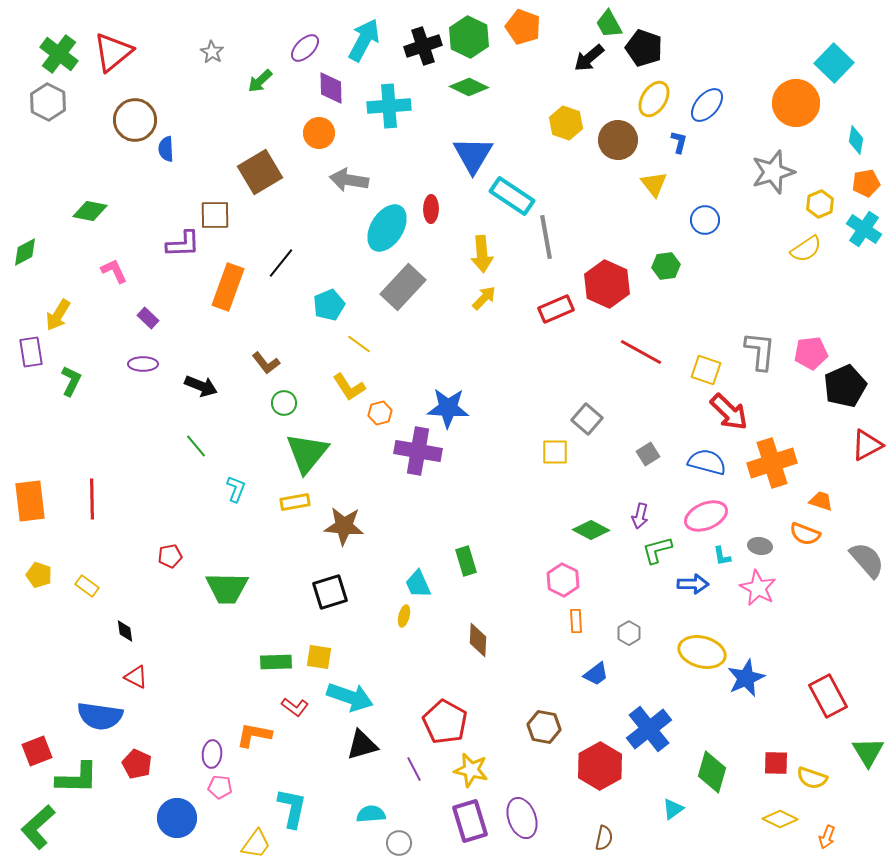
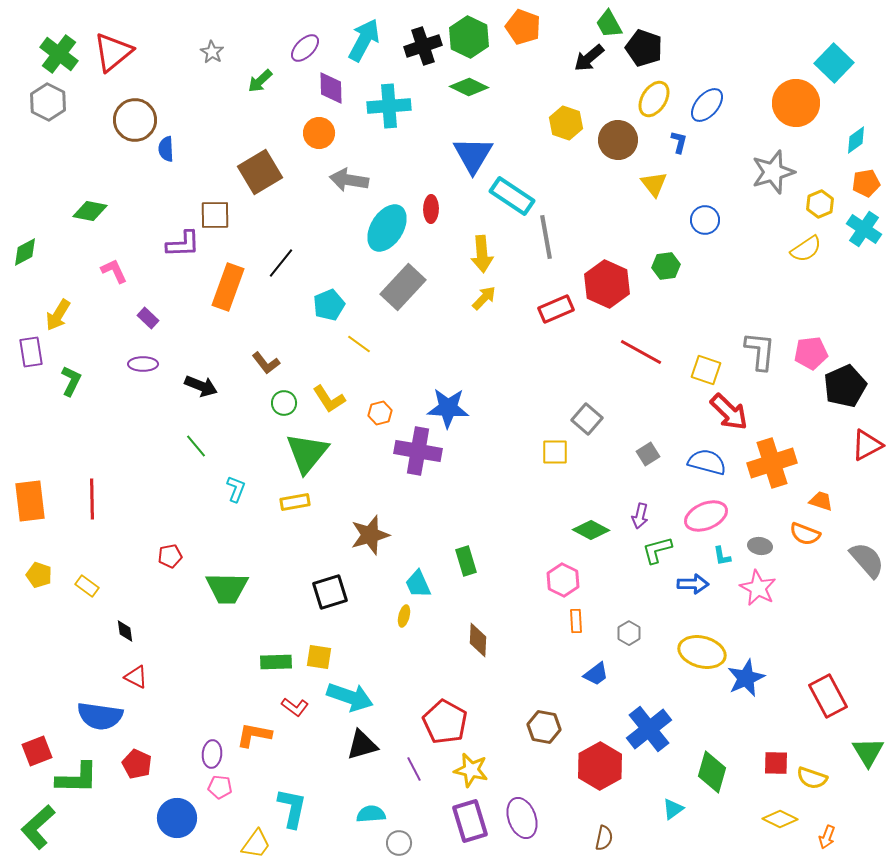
cyan diamond at (856, 140): rotated 44 degrees clockwise
yellow L-shape at (349, 387): moved 20 px left, 12 px down
brown star at (344, 526): moved 26 px right, 9 px down; rotated 21 degrees counterclockwise
